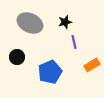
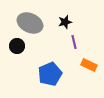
black circle: moved 11 px up
orange rectangle: moved 3 px left; rotated 56 degrees clockwise
blue pentagon: moved 2 px down
